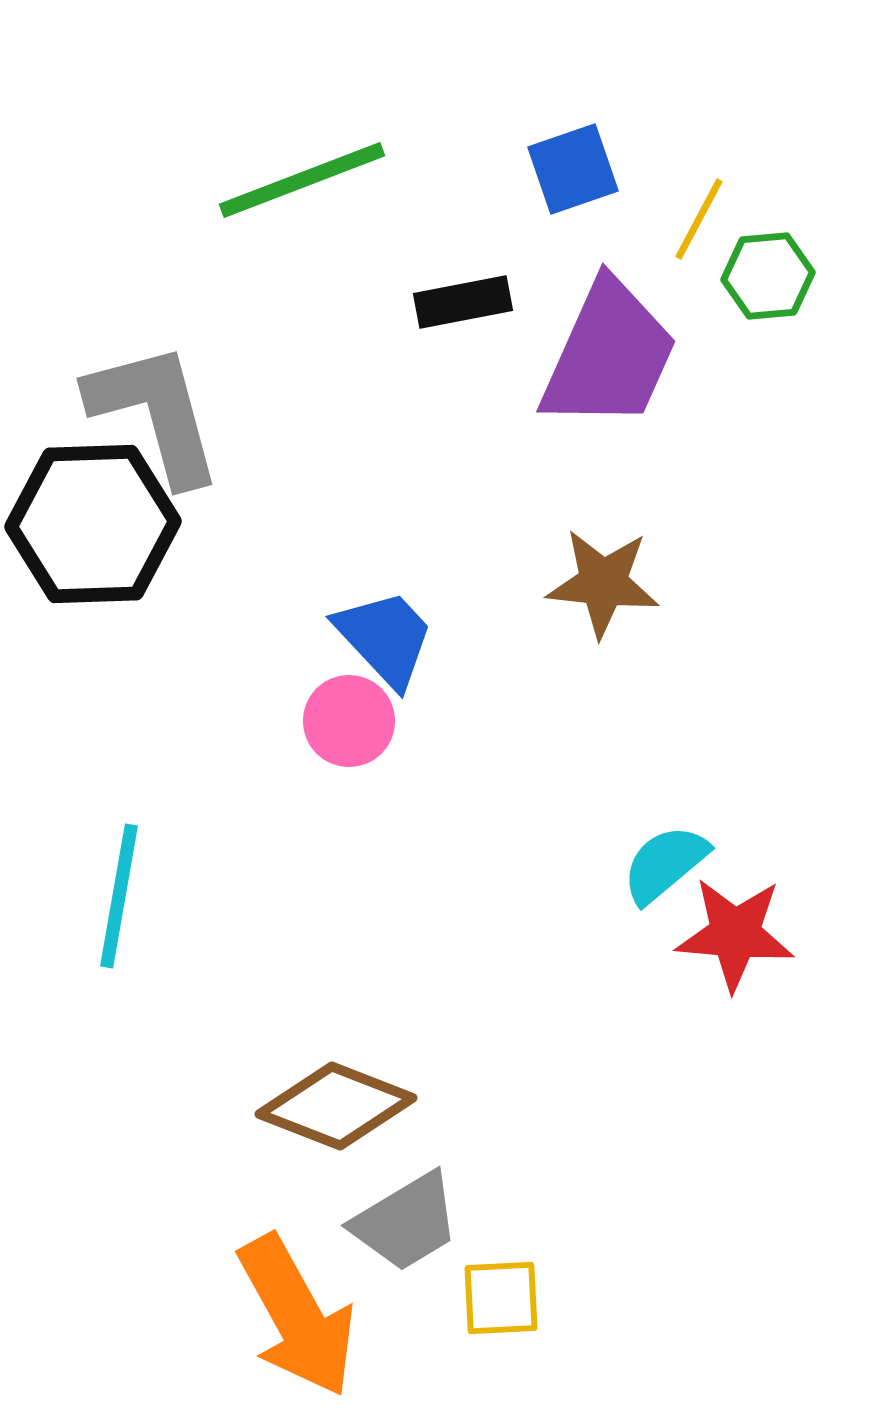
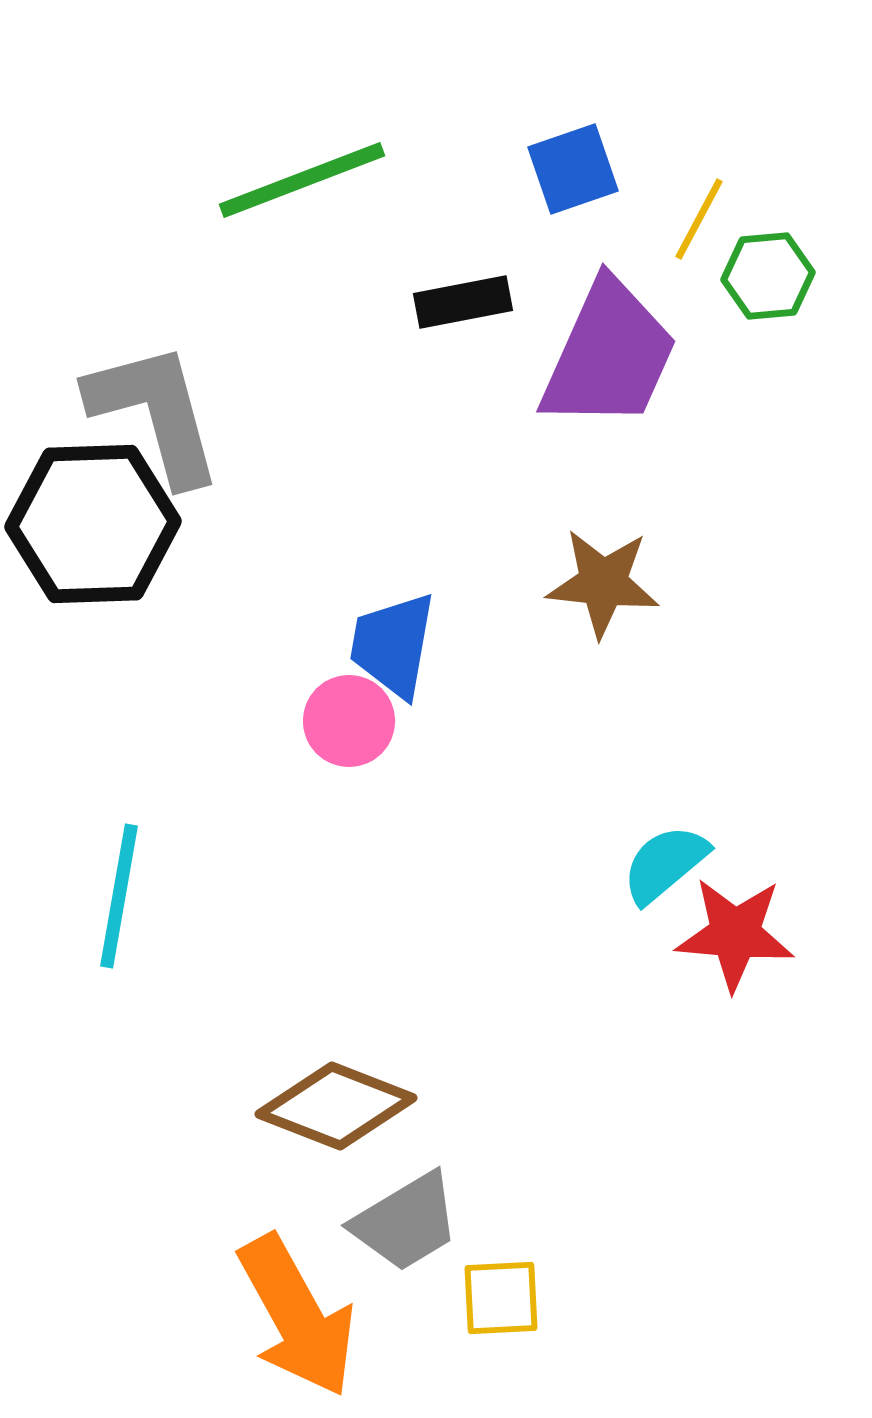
blue trapezoid: moved 8 px right, 7 px down; rotated 127 degrees counterclockwise
